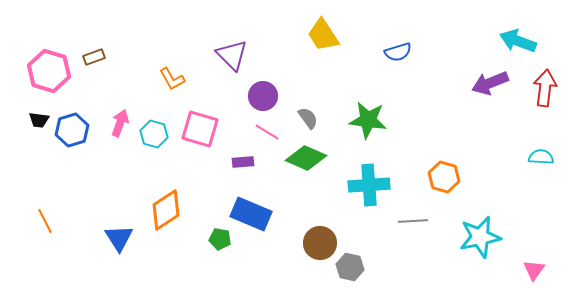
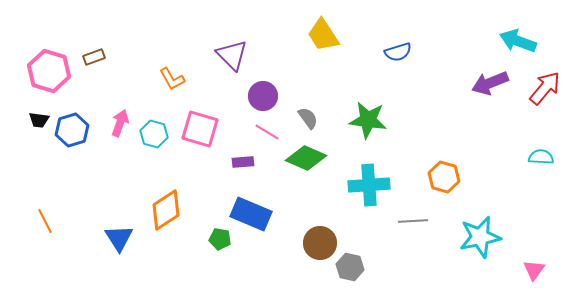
red arrow: rotated 33 degrees clockwise
